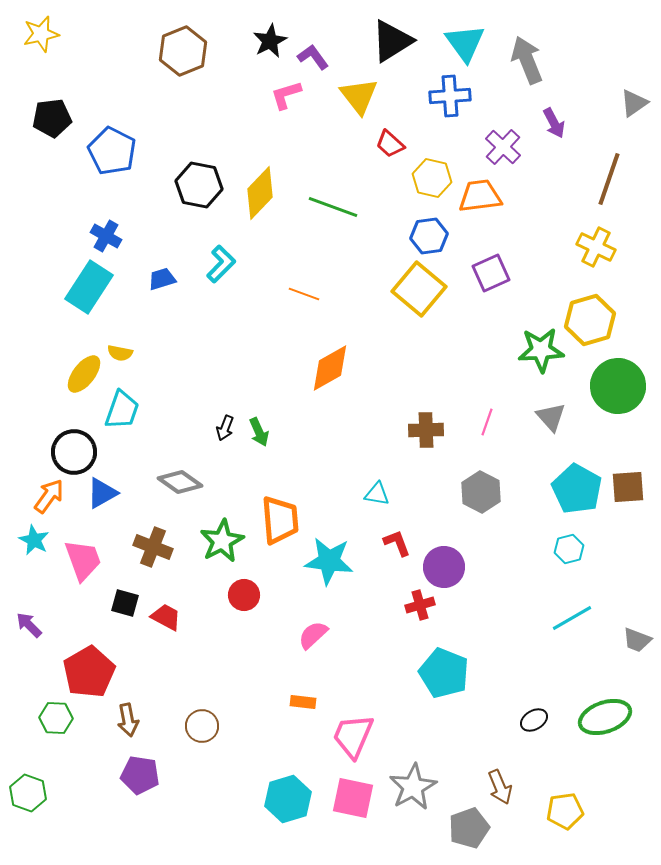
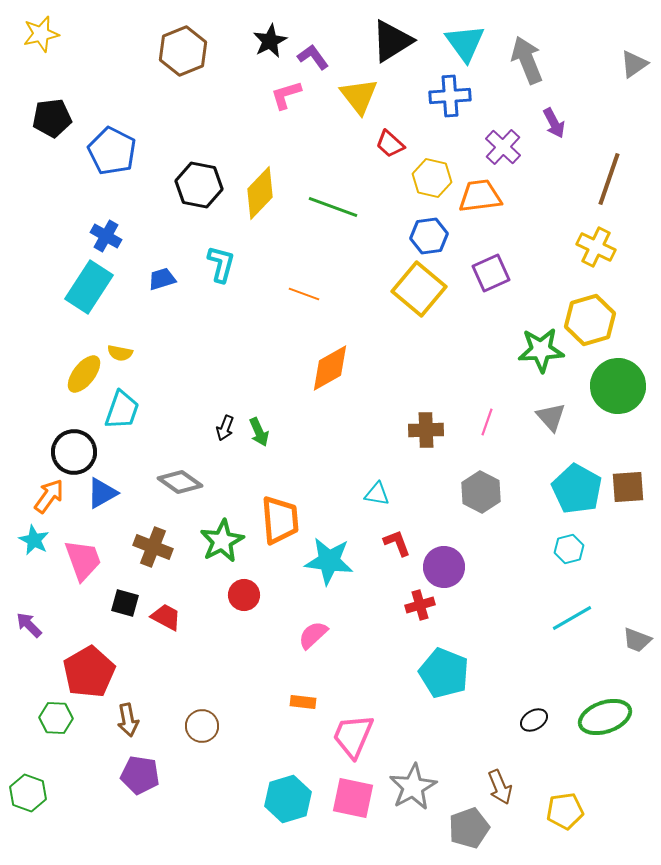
gray triangle at (634, 103): moved 39 px up
cyan L-shape at (221, 264): rotated 30 degrees counterclockwise
